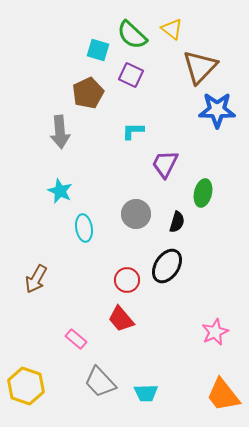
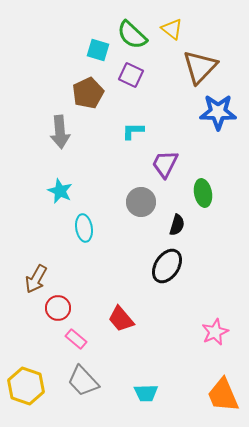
blue star: moved 1 px right, 2 px down
green ellipse: rotated 24 degrees counterclockwise
gray circle: moved 5 px right, 12 px up
black semicircle: moved 3 px down
red circle: moved 69 px left, 28 px down
gray trapezoid: moved 17 px left, 1 px up
orange trapezoid: rotated 15 degrees clockwise
